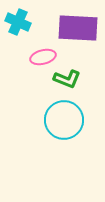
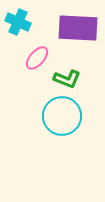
pink ellipse: moved 6 px left, 1 px down; rotated 35 degrees counterclockwise
cyan circle: moved 2 px left, 4 px up
